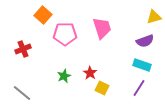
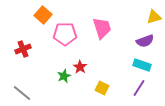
red star: moved 10 px left, 6 px up
